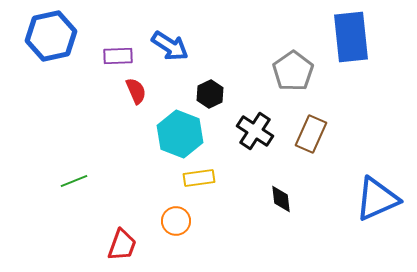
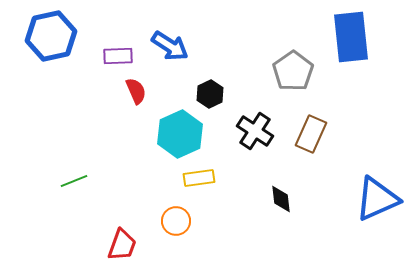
cyan hexagon: rotated 15 degrees clockwise
